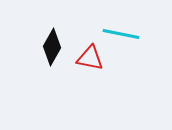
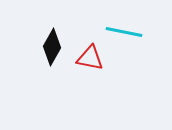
cyan line: moved 3 px right, 2 px up
